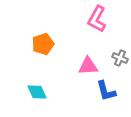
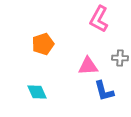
pink L-shape: moved 2 px right
gray cross: rotated 21 degrees counterclockwise
blue L-shape: moved 2 px left
